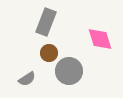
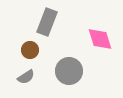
gray rectangle: moved 1 px right
brown circle: moved 19 px left, 3 px up
gray semicircle: moved 1 px left, 2 px up
